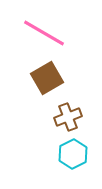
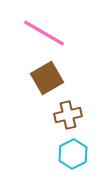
brown cross: moved 2 px up; rotated 8 degrees clockwise
